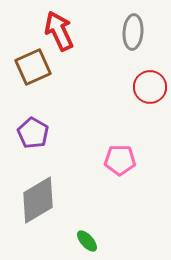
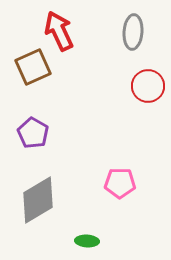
red circle: moved 2 px left, 1 px up
pink pentagon: moved 23 px down
green ellipse: rotated 45 degrees counterclockwise
